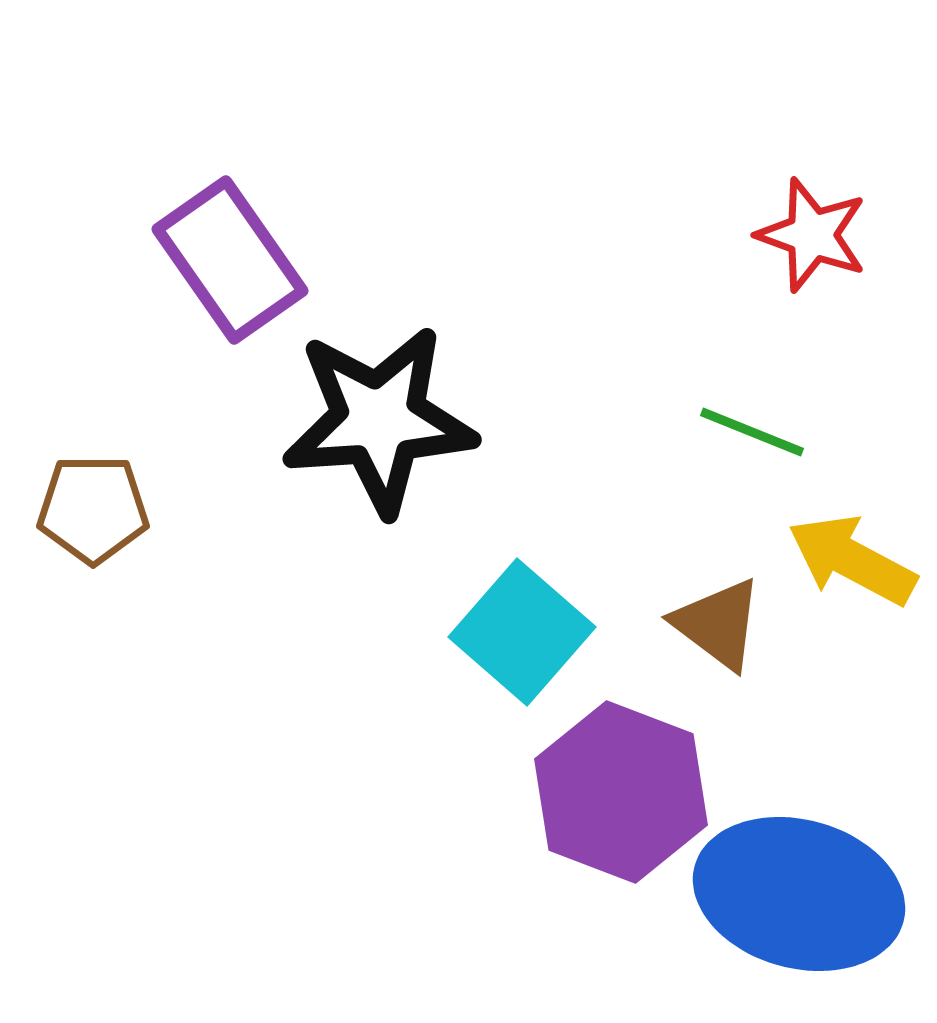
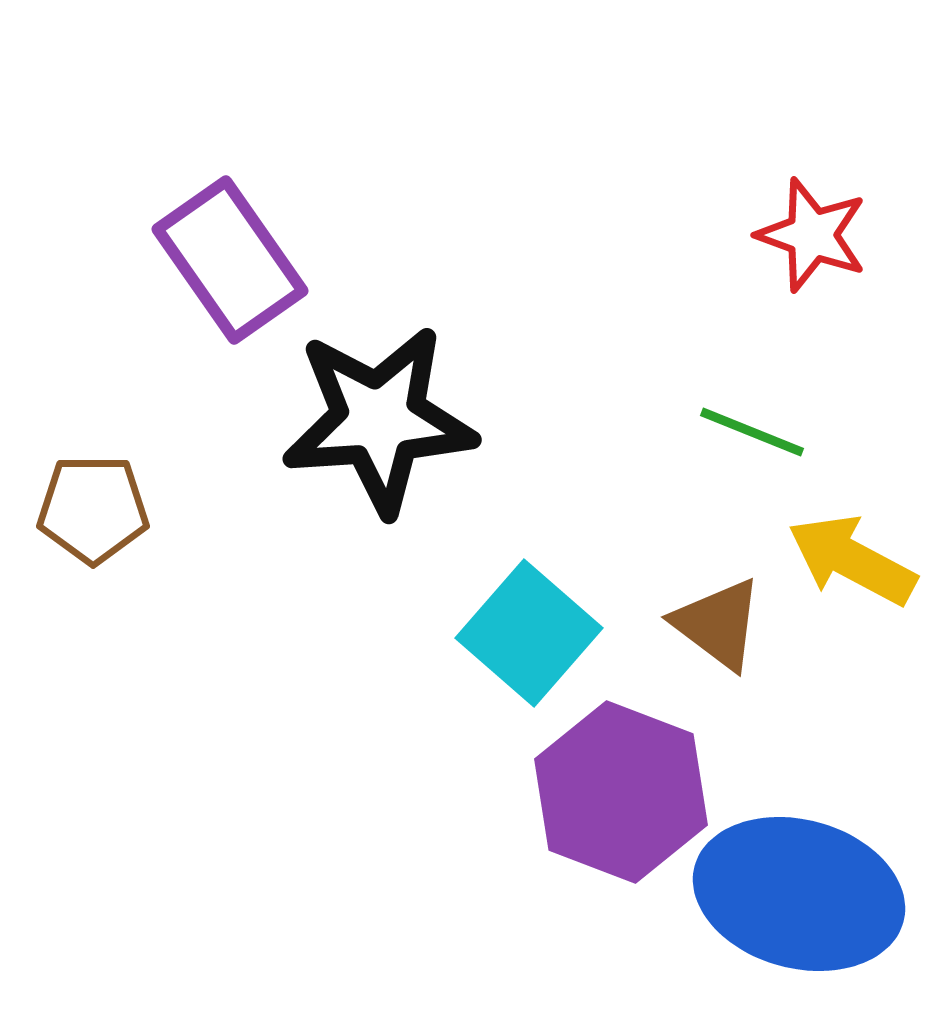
cyan square: moved 7 px right, 1 px down
